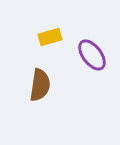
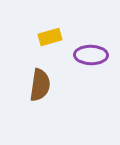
purple ellipse: moved 1 px left; rotated 52 degrees counterclockwise
